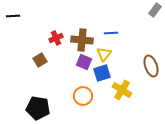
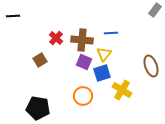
red cross: rotated 24 degrees counterclockwise
